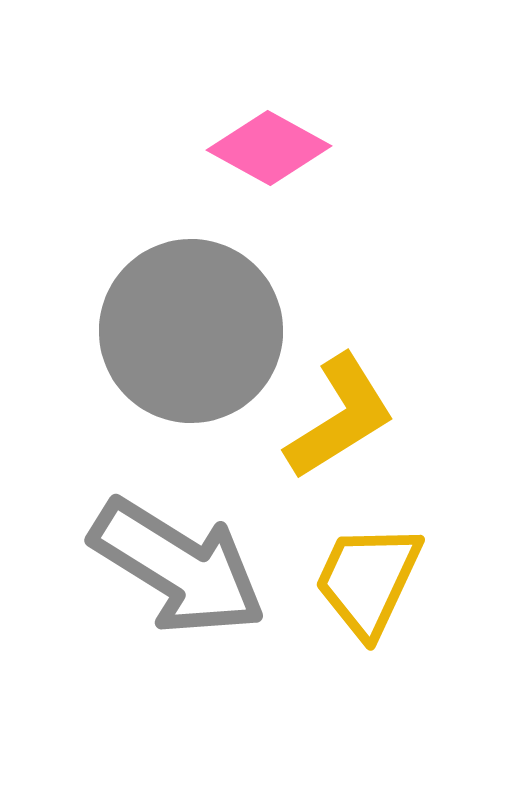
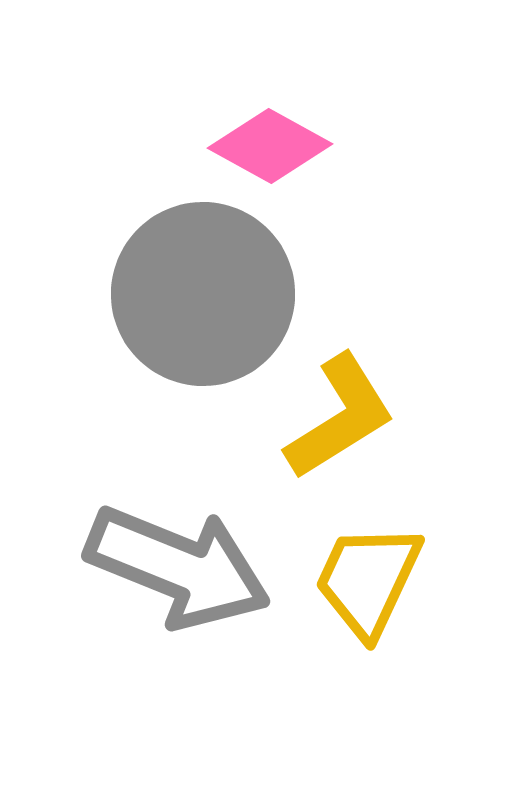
pink diamond: moved 1 px right, 2 px up
gray circle: moved 12 px right, 37 px up
gray arrow: rotated 10 degrees counterclockwise
